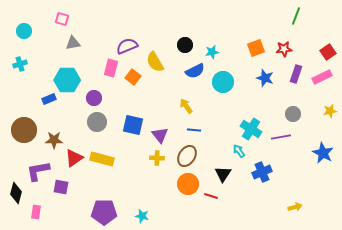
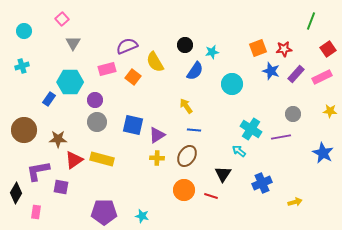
green line at (296, 16): moved 15 px right, 5 px down
pink square at (62, 19): rotated 32 degrees clockwise
gray triangle at (73, 43): rotated 49 degrees counterclockwise
orange square at (256, 48): moved 2 px right
red square at (328, 52): moved 3 px up
cyan cross at (20, 64): moved 2 px right, 2 px down
pink rectangle at (111, 68): moved 4 px left, 1 px down; rotated 60 degrees clockwise
blue semicircle at (195, 71): rotated 30 degrees counterclockwise
purple rectangle at (296, 74): rotated 24 degrees clockwise
blue star at (265, 78): moved 6 px right, 7 px up
cyan hexagon at (67, 80): moved 3 px right, 2 px down
cyan circle at (223, 82): moved 9 px right, 2 px down
purple circle at (94, 98): moved 1 px right, 2 px down
blue rectangle at (49, 99): rotated 32 degrees counterclockwise
yellow star at (330, 111): rotated 16 degrees clockwise
purple triangle at (160, 135): moved 3 px left; rotated 36 degrees clockwise
brown star at (54, 140): moved 4 px right, 1 px up
cyan arrow at (239, 151): rotated 16 degrees counterclockwise
red triangle at (74, 158): moved 2 px down
blue cross at (262, 172): moved 11 px down
orange circle at (188, 184): moved 4 px left, 6 px down
black diamond at (16, 193): rotated 15 degrees clockwise
yellow arrow at (295, 207): moved 5 px up
